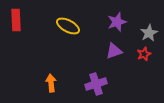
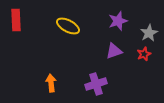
purple star: moved 1 px right, 1 px up
